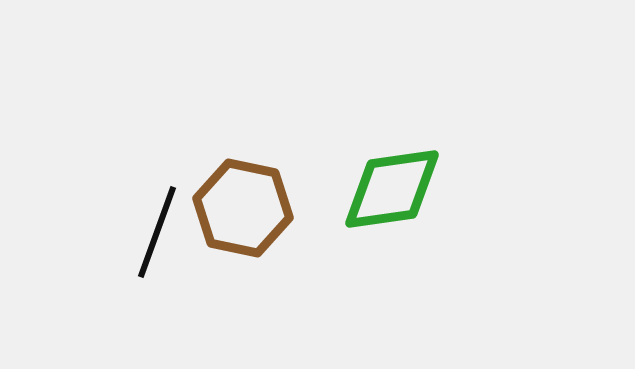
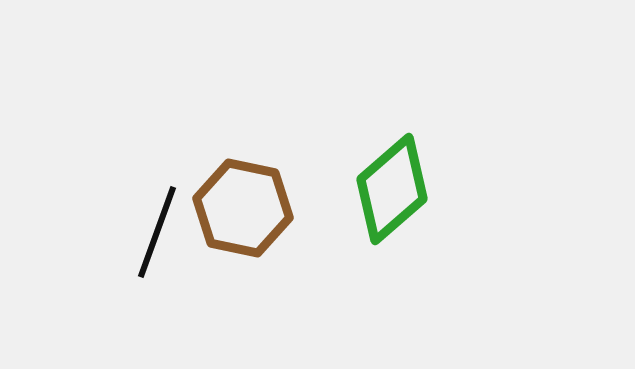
green diamond: rotated 33 degrees counterclockwise
